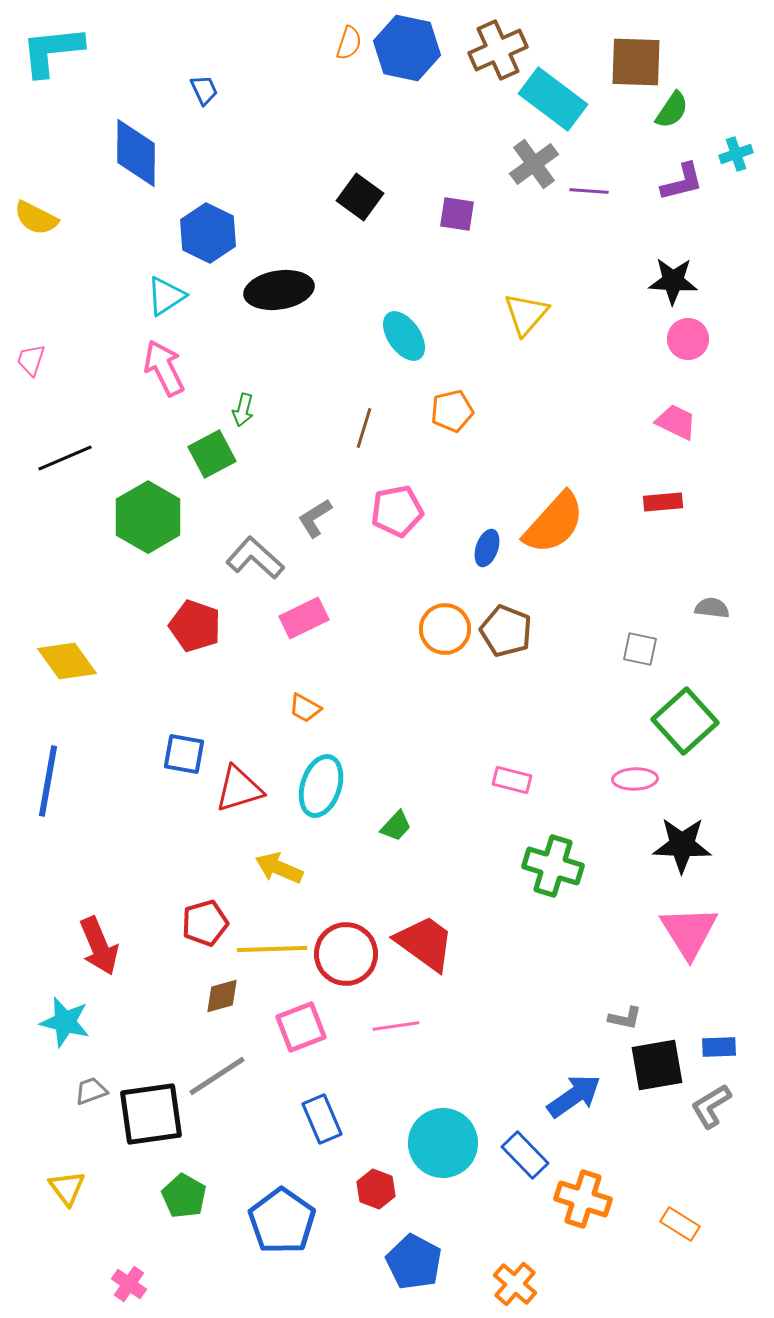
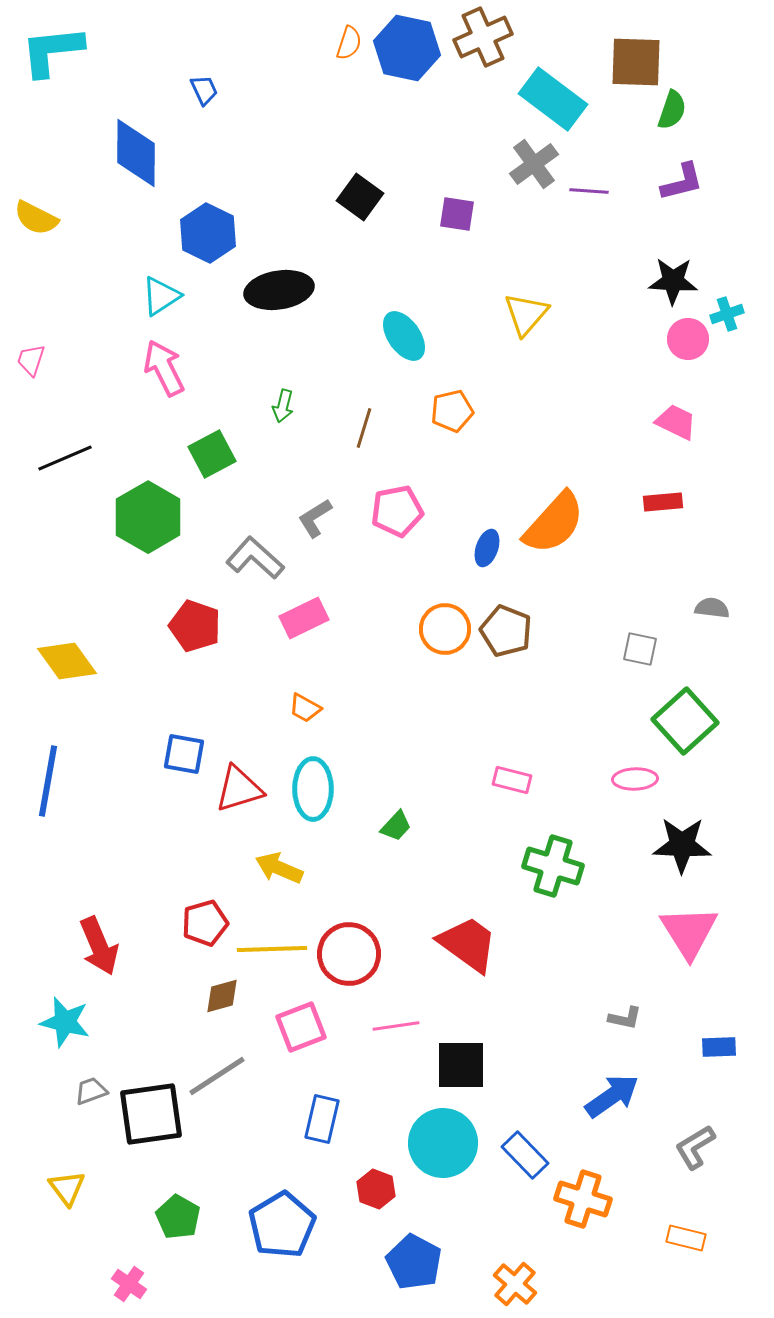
brown cross at (498, 50): moved 15 px left, 13 px up
green semicircle at (672, 110): rotated 15 degrees counterclockwise
cyan cross at (736, 154): moved 9 px left, 160 px down
cyan triangle at (166, 296): moved 5 px left
green arrow at (243, 410): moved 40 px right, 4 px up
cyan ellipse at (321, 786): moved 8 px left, 3 px down; rotated 18 degrees counterclockwise
red trapezoid at (425, 943): moved 43 px right, 1 px down
red circle at (346, 954): moved 3 px right
black square at (657, 1065): moved 196 px left; rotated 10 degrees clockwise
blue arrow at (574, 1096): moved 38 px right
gray L-shape at (711, 1106): moved 16 px left, 41 px down
blue rectangle at (322, 1119): rotated 36 degrees clockwise
green pentagon at (184, 1196): moved 6 px left, 21 px down
blue pentagon at (282, 1221): moved 4 px down; rotated 6 degrees clockwise
orange rectangle at (680, 1224): moved 6 px right, 14 px down; rotated 18 degrees counterclockwise
